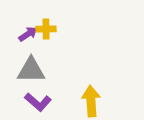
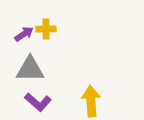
purple arrow: moved 4 px left
gray triangle: moved 1 px left, 1 px up
